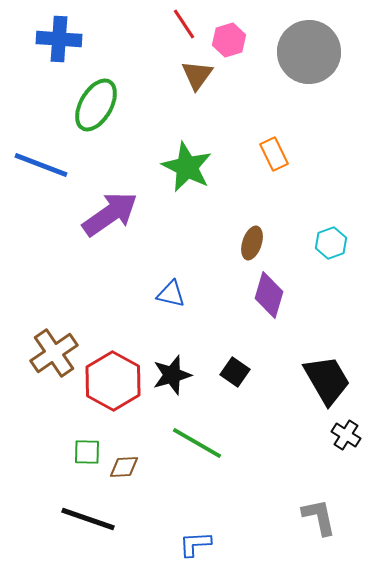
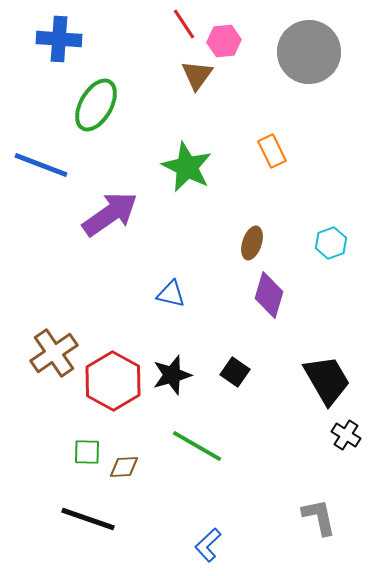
pink hexagon: moved 5 px left, 1 px down; rotated 12 degrees clockwise
orange rectangle: moved 2 px left, 3 px up
green line: moved 3 px down
blue L-shape: moved 13 px right, 1 px down; rotated 40 degrees counterclockwise
